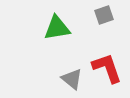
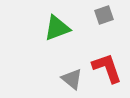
green triangle: rotated 12 degrees counterclockwise
